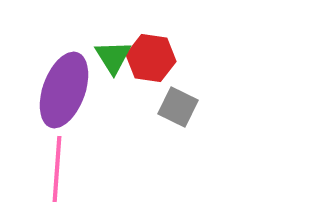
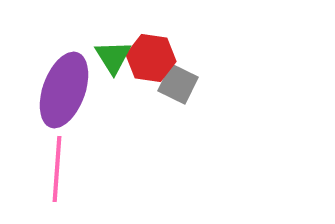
gray square: moved 23 px up
